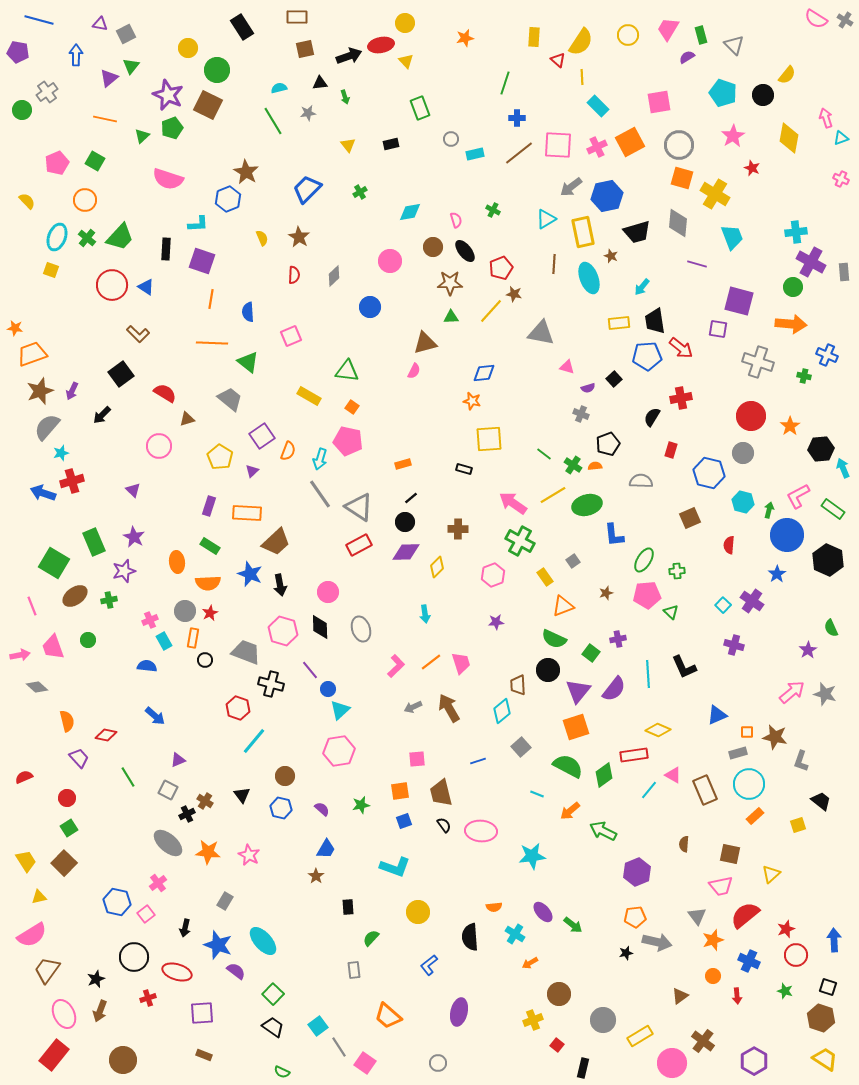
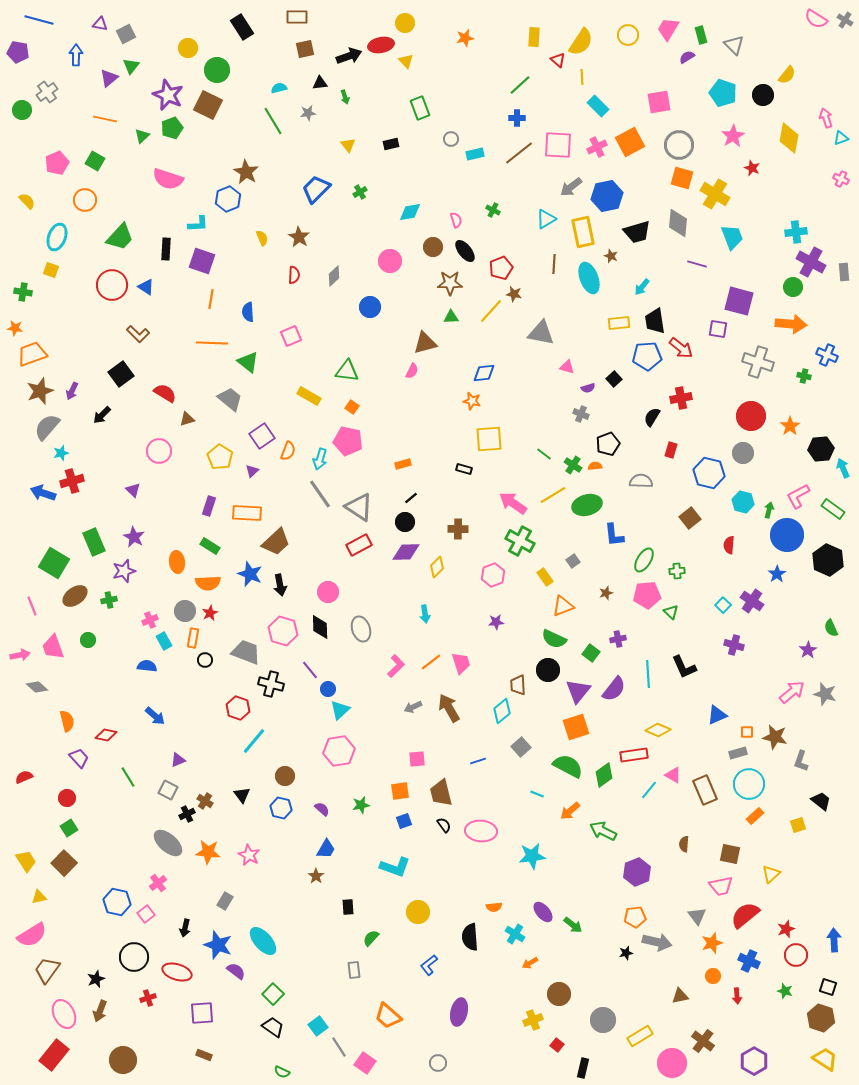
green line at (505, 83): moved 15 px right, 2 px down; rotated 30 degrees clockwise
blue trapezoid at (307, 189): moved 9 px right
green cross at (87, 238): moved 64 px left, 54 px down; rotated 30 degrees counterclockwise
pink semicircle at (414, 371): moved 2 px left
pink circle at (159, 446): moved 5 px down
brown square at (690, 518): rotated 15 degrees counterclockwise
orange star at (713, 940): moved 1 px left, 3 px down
brown triangle at (680, 996): rotated 24 degrees clockwise
